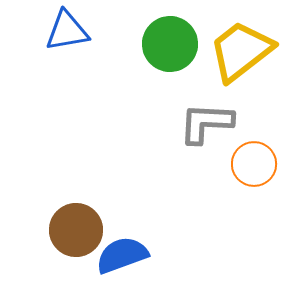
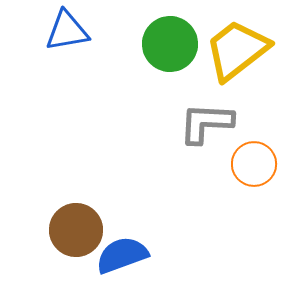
yellow trapezoid: moved 4 px left, 1 px up
